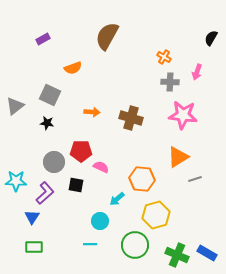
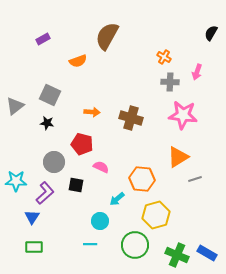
black semicircle: moved 5 px up
orange semicircle: moved 5 px right, 7 px up
red pentagon: moved 1 px right, 7 px up; rotated 15 degrees clockwise
